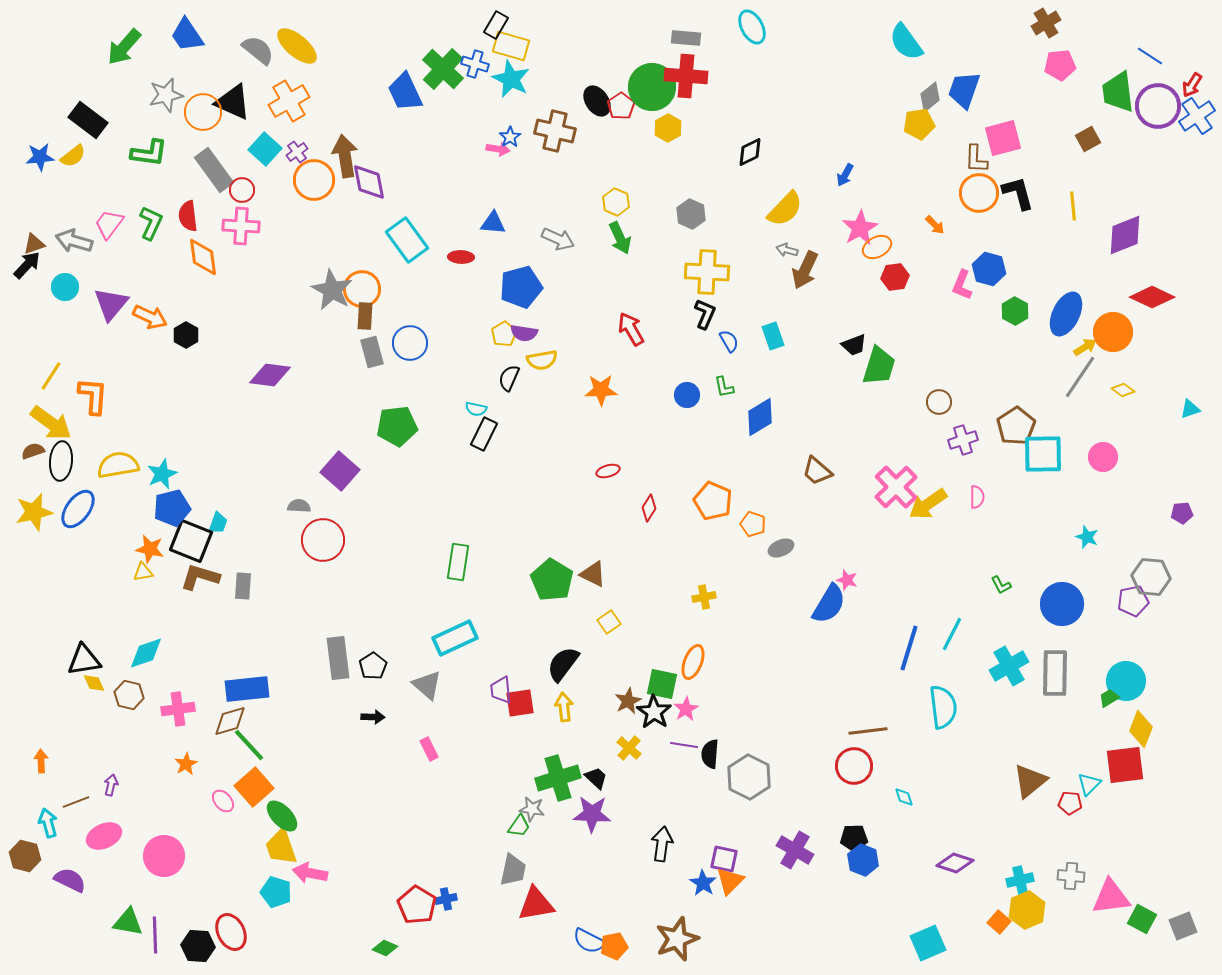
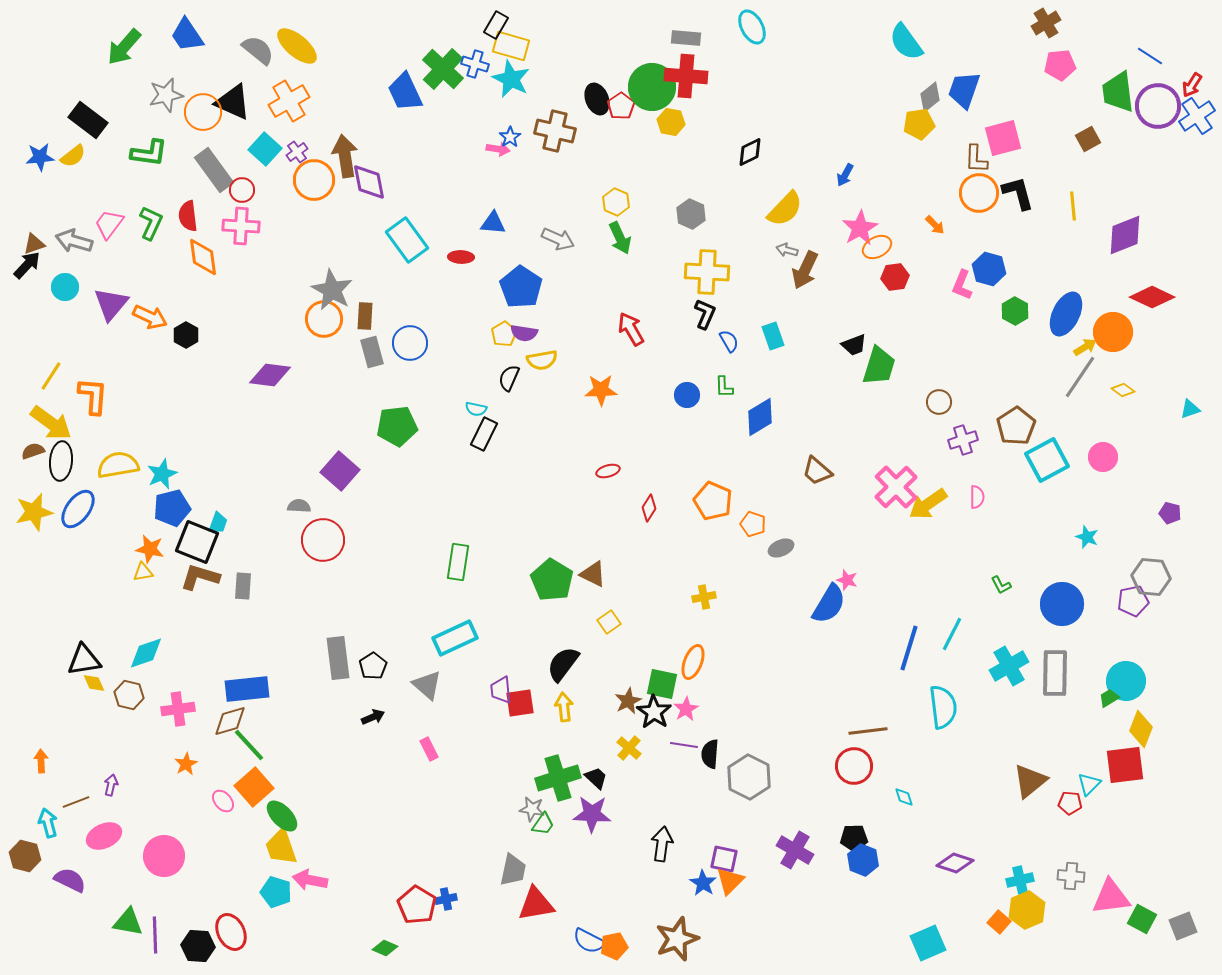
black ellipse at (597, 101): moved 2 px up; rotated 12 degrees clockwise
yellow hexagon at (668, 128): moved 3 px right, 6 px up; rotated 20 degrees counterclockwise
blue pentagon at (521, 287): rotated 24 degrees counterclockwise
orange circle at (362, 289): moved 38 px left, 30 px down
green L-shape at (724, 387): rotated 10 degrees clockwise
cyan square at (1043, 454): moved 4 px right, 6 px down; rotated 27 degrees counterclockwise
purple pentagon at (1182, 513): moved 12 px left; rotated 20 degrees clockwise
black square at (191, 541): moved 6 px right, 1 px down
black arrow at (373, 717): rotated 25 degrees counterclockwise
green trapezoid at (519, 826): moved 24 px right, 2 px up
pink arrow at (310, 873): moved 7 px down
